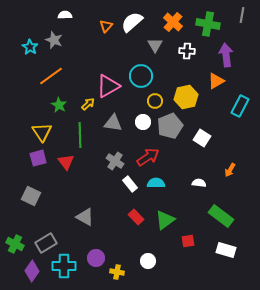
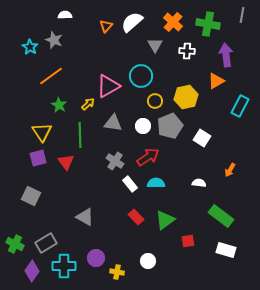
white circle at (143, 122): moved 4 px down
